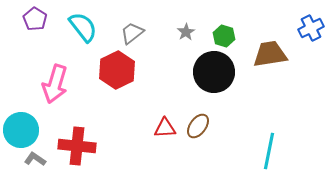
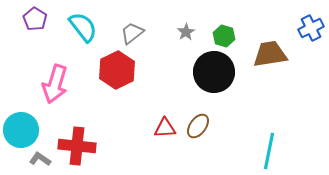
gray L-shape: moved 5 px right
